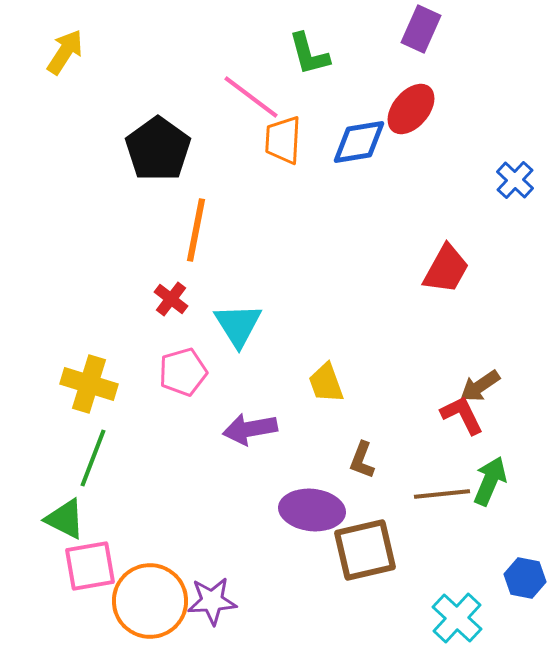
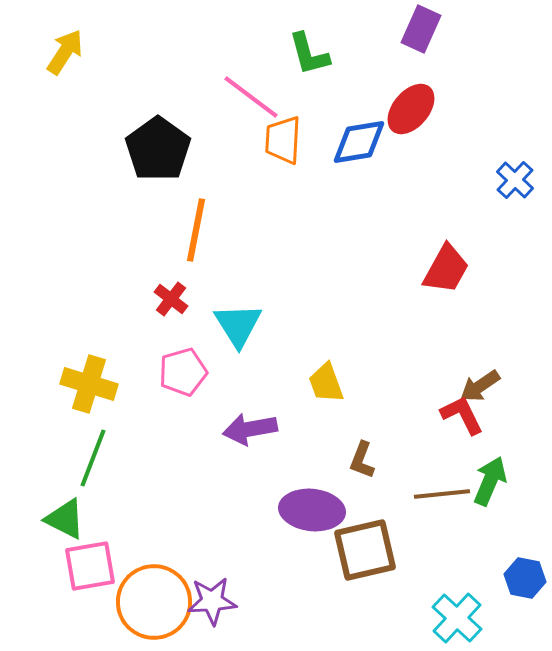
orange circle: moved 4 px right, 1 px down
